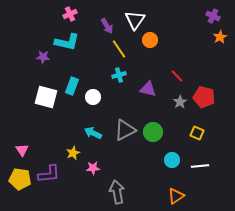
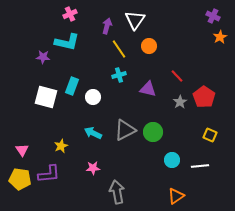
purple arrow: rotated 133 degrees counterclockwise
orange circle: moved 1 px left, 6 px down
red pentagon: rotated 20 degrees clockwise
yellow square: moved 13 px right, 2 px down
yellow star: moved 12 px left, 7 px up
